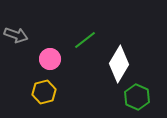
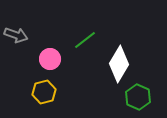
green hexagon: moved 1 px right
